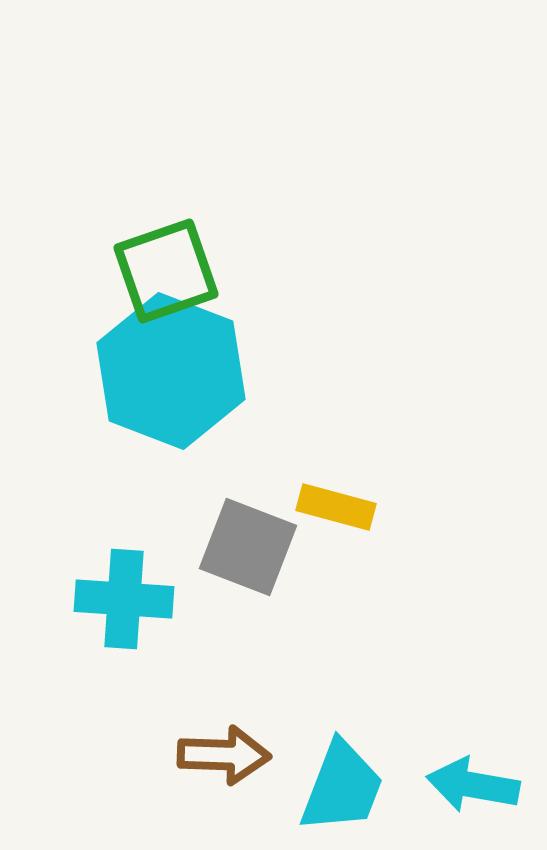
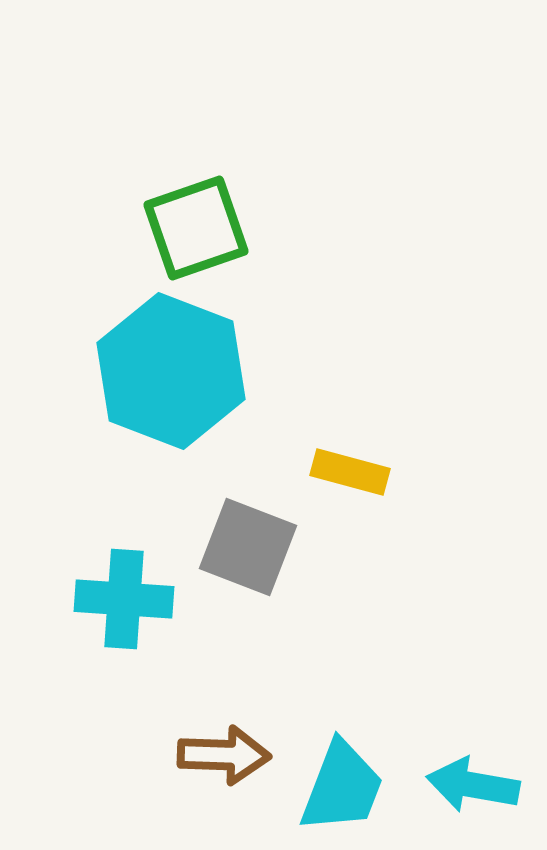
green square: moved 30 px right, 43 px up
yellow rectangle: moved 14 px right, 35 px up
